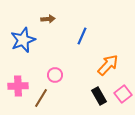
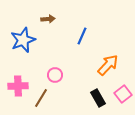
black rectangle: moved 1 px left, 2 px down
